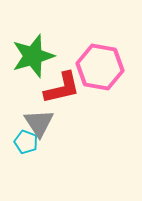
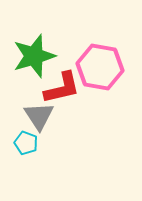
green star: moved 1 px right
gray triangle: moved 7 px up
cyan pentagon: moved 1 px down
